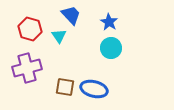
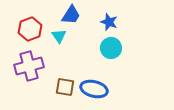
blue trapezoid: rotated 75 degrees clockwise
blue star: rotated 12 degrees counterclockwise
red hexagon: rotated 25 degrees clockwise
purple cross: moved 2 px right, 2 px up
